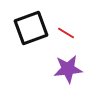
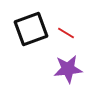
black square: moved 1 px down
